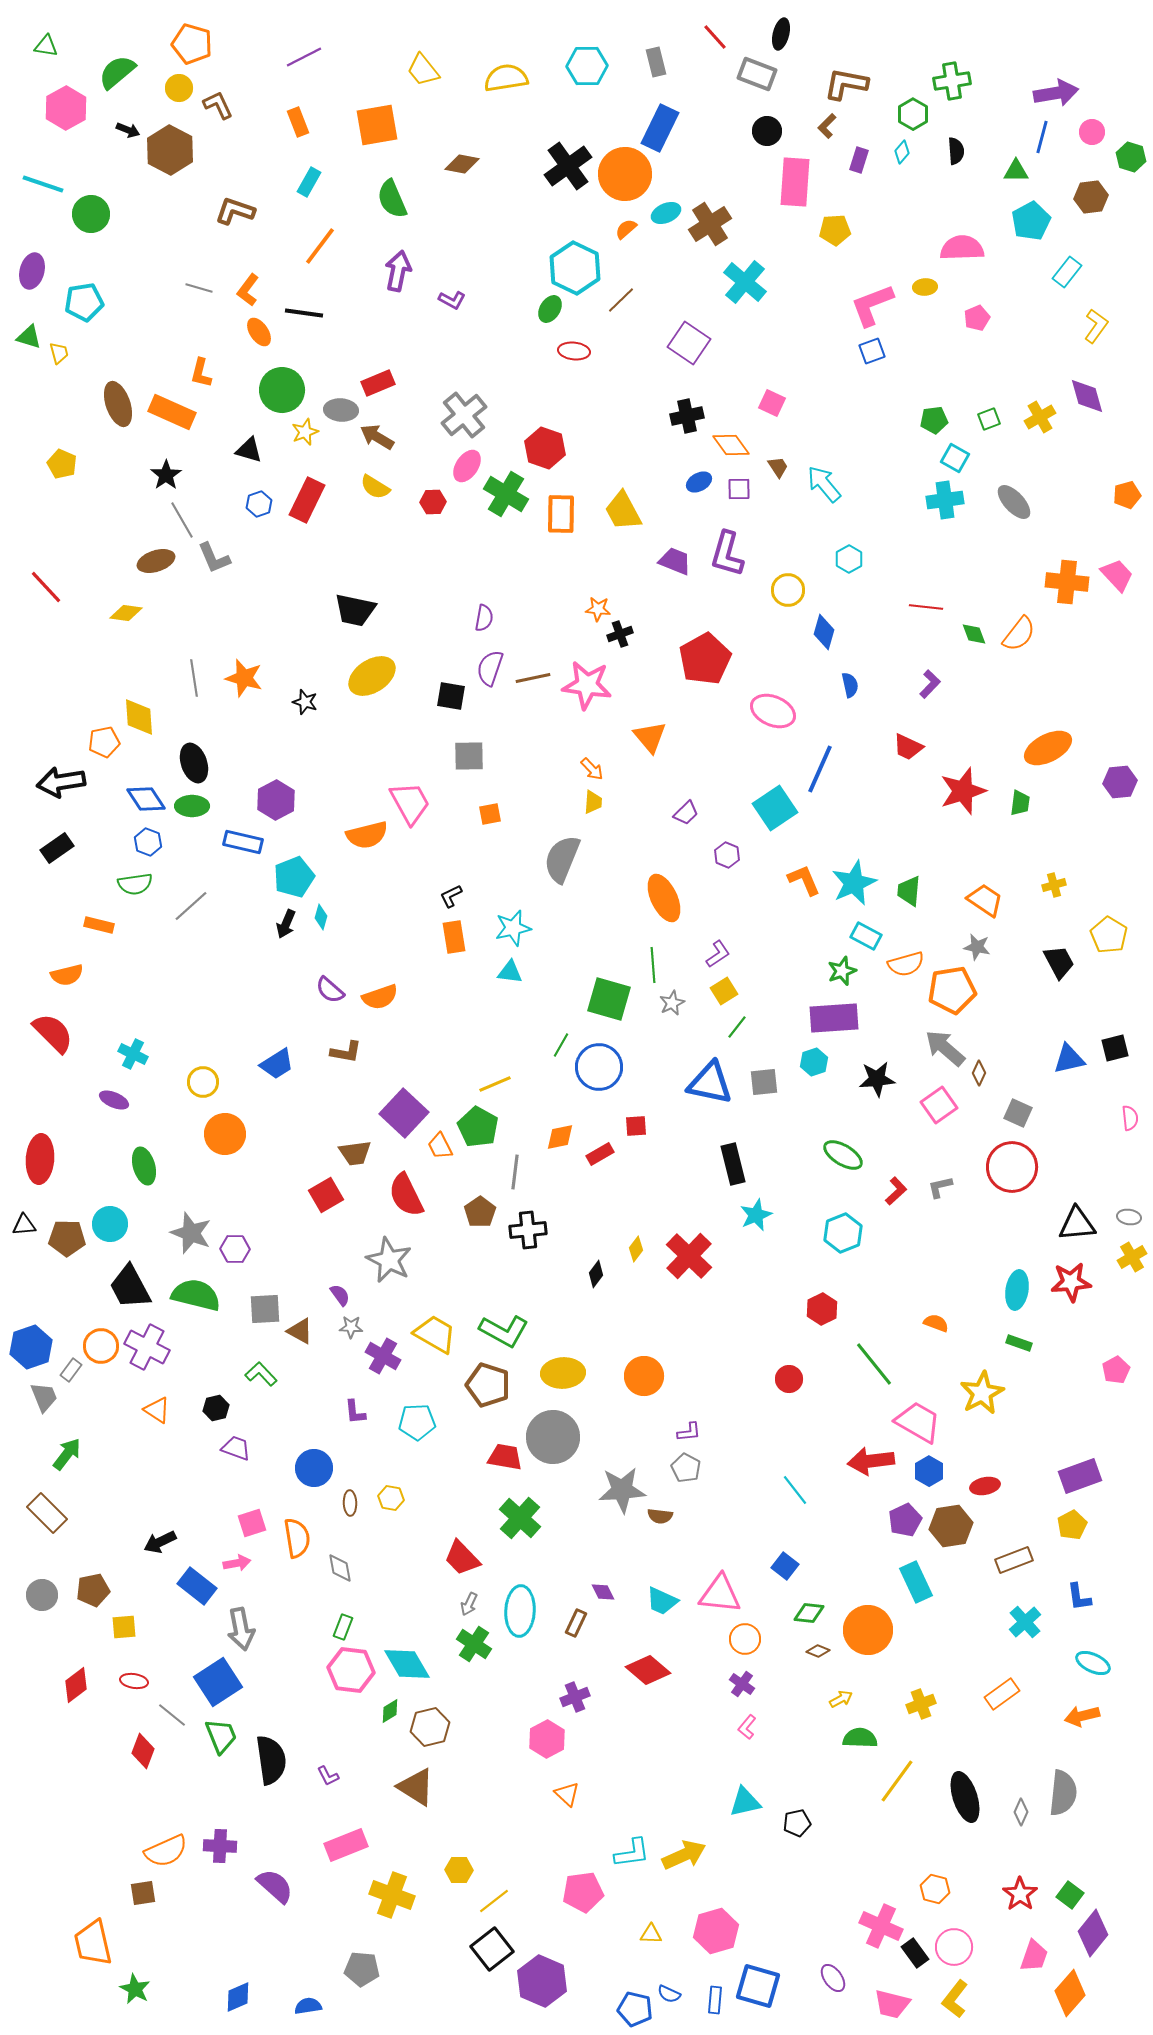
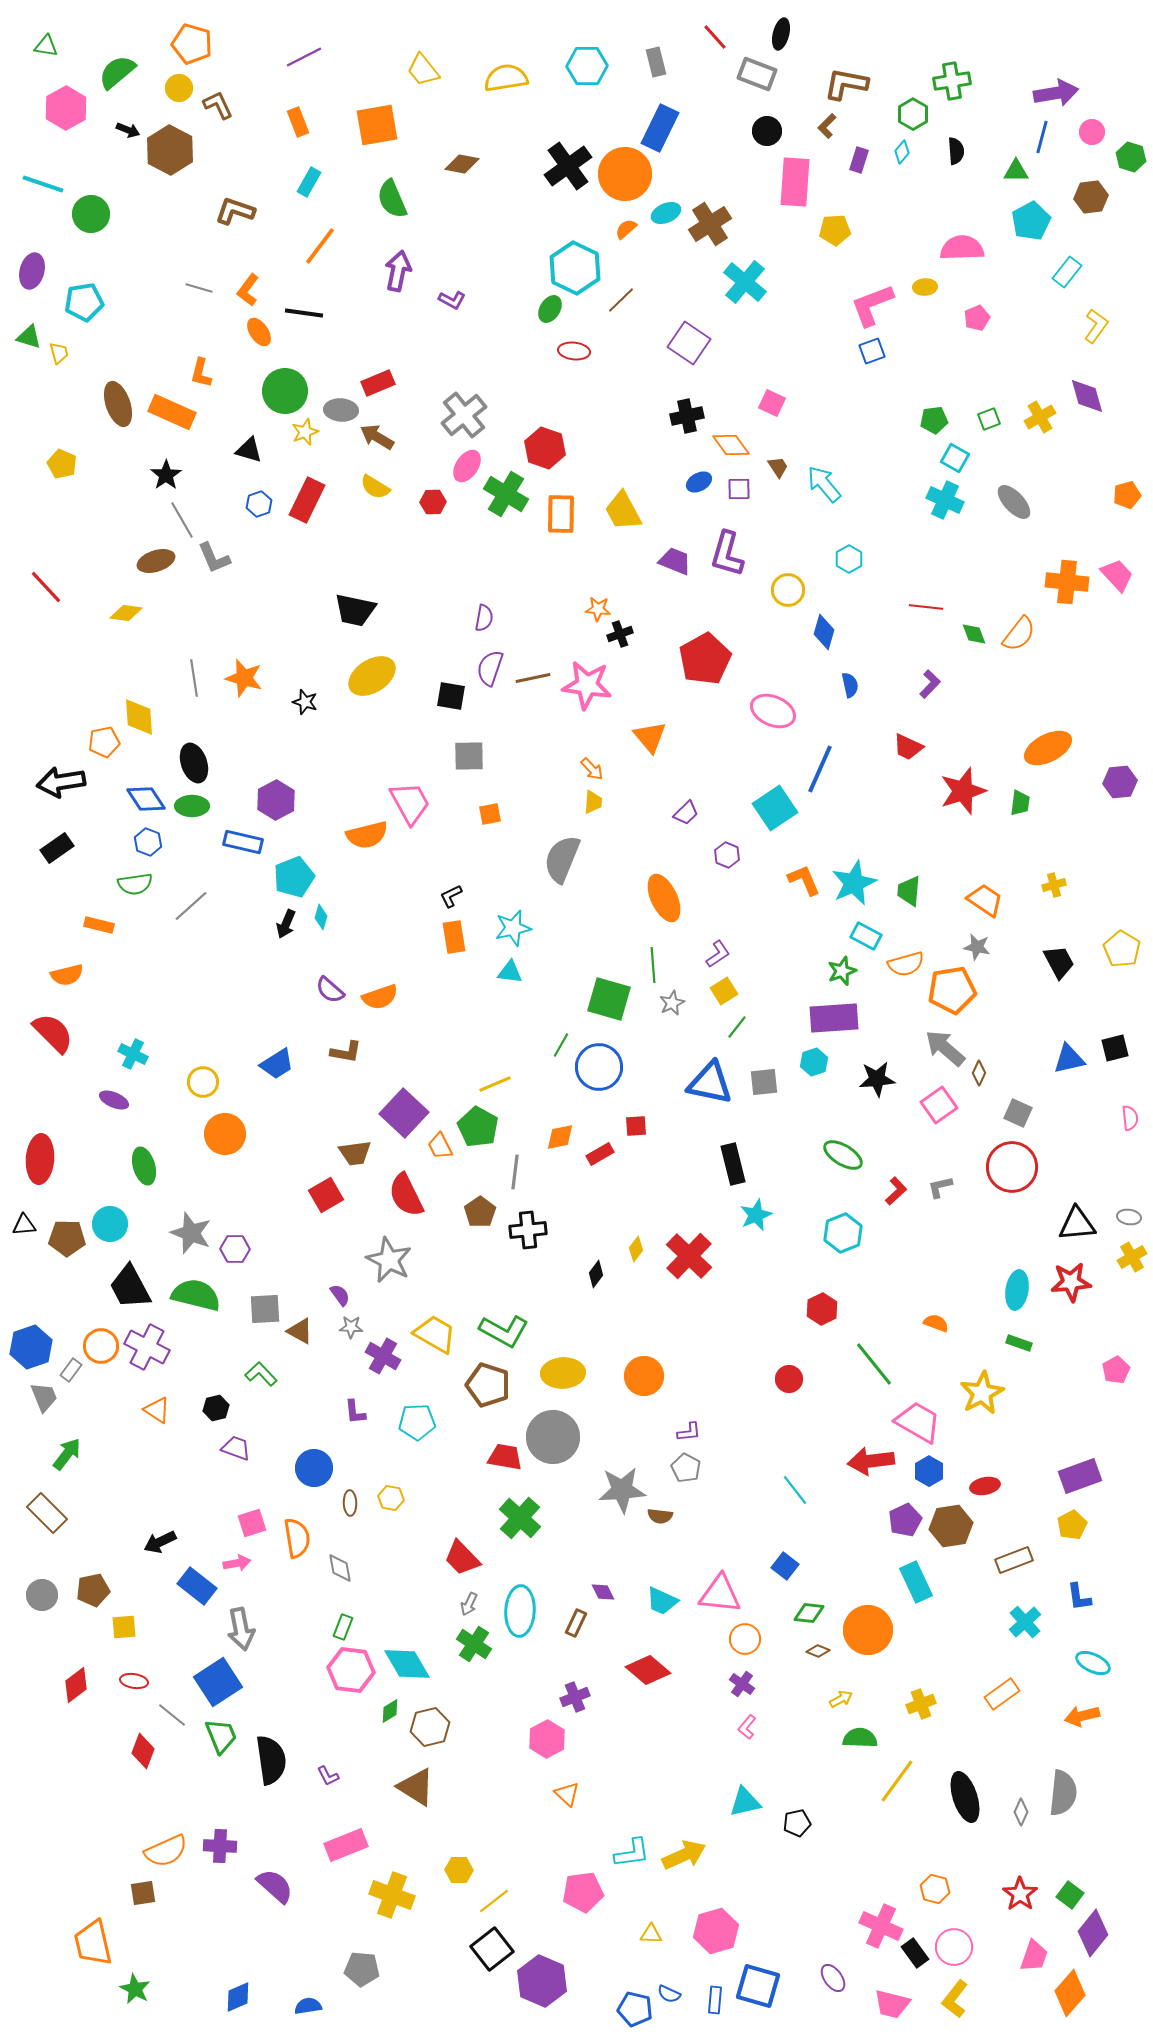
green circle at (282, 390): moved 3 px right, 1 px down
cyan cross at (945, 500): rotated 33 degrees clockwise
yellow pentagon at (1109, 935): moved 13 px right, 14 px down
